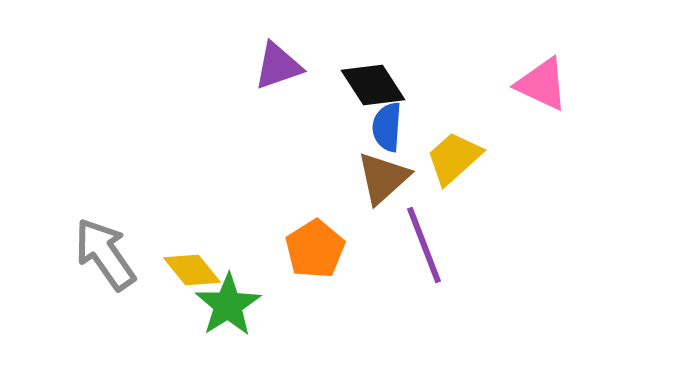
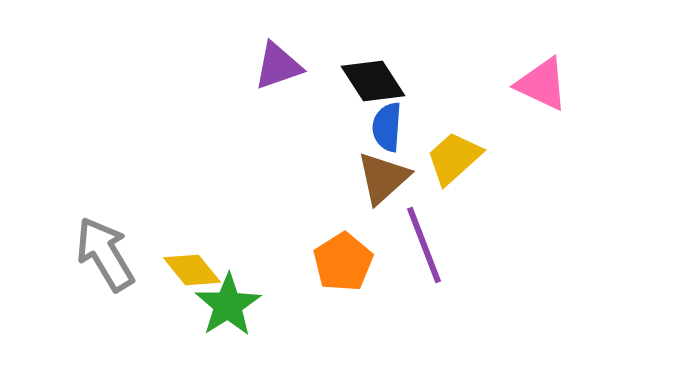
black diamond: moved 4 px up
orange pentagon: moved 28 px right, 13 px down
gray arrow: rotated 4 degrees clockwise
